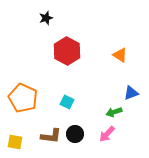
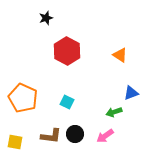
pink arrow: moved 2 px left, 2 px down; rotated 12 degrees clockwise
